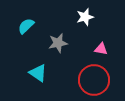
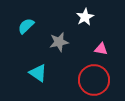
white star: rotated 12 degrees counterclockwise
gray star: moved 1 px right, 1 px up
